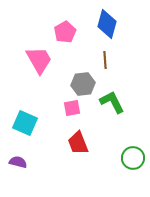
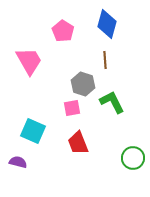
pink pentagon: moved 2 px left, 1 px up; rotated 10 degrees counterclockwise
pink trapezoid: moved 10 px left, 1 px down
gray hexagon: rotated 25 degrees clockwise
cyan square: moved 8 px right, 8 px down
